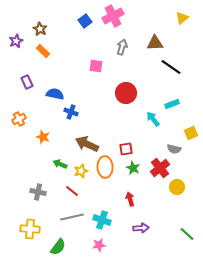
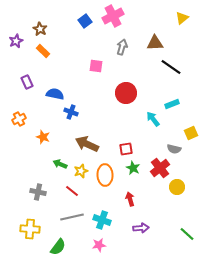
orange ellipse: moved 8 px down
